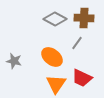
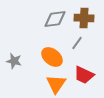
gray diamond: rotated 35 degrees counterclockwise
red trapezoid: moved 2 px right, 3 px up
